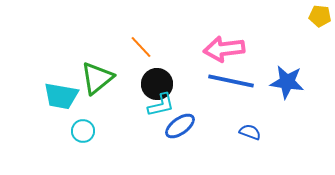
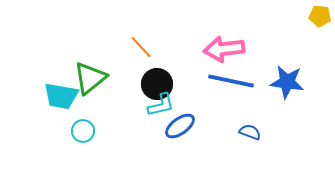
green triangle: moved 7 px left
